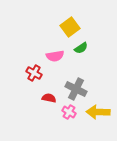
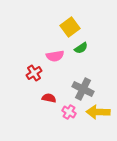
red cross: rotated 28 degrees clockwise
gray cross: moved 7 px right
